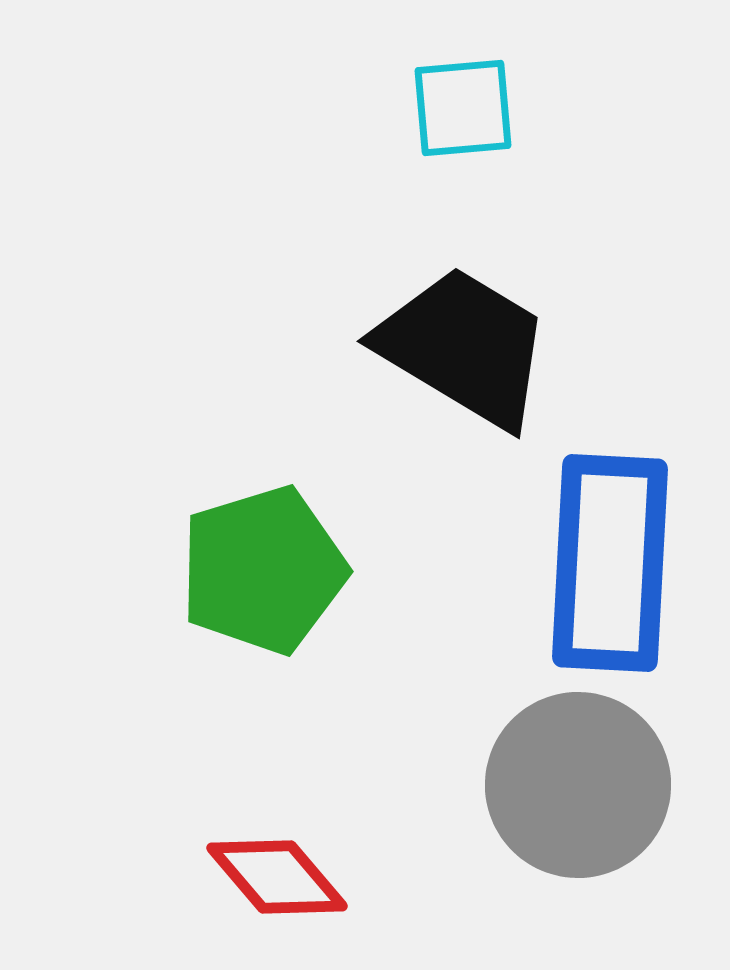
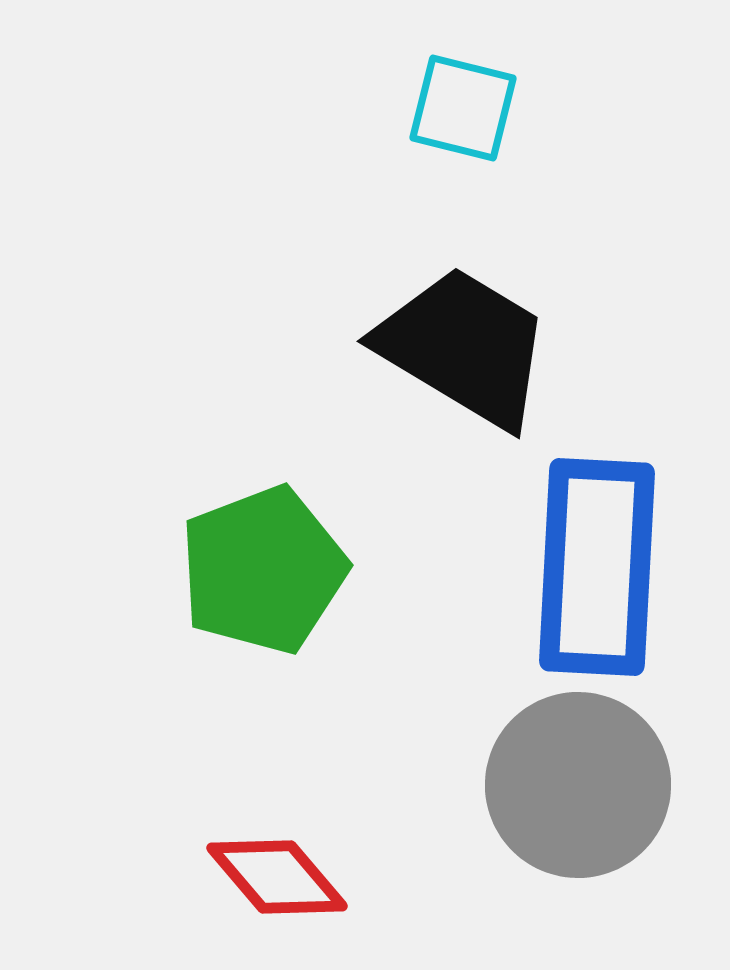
cyan square: rotated 19 degrees clockwise
blue rectangle: moved 13 px left, 4 px down
green pentagon: rotated 4 degrees counterclockwise
